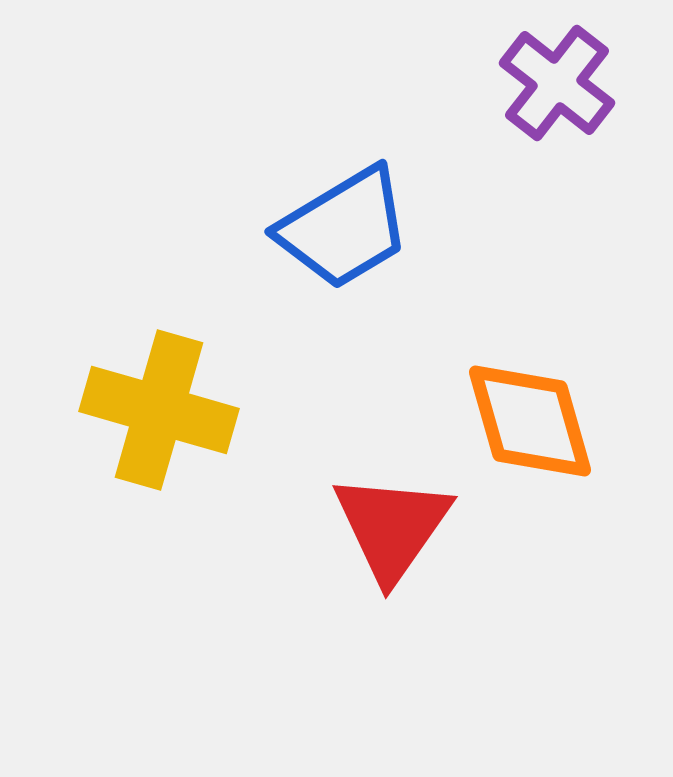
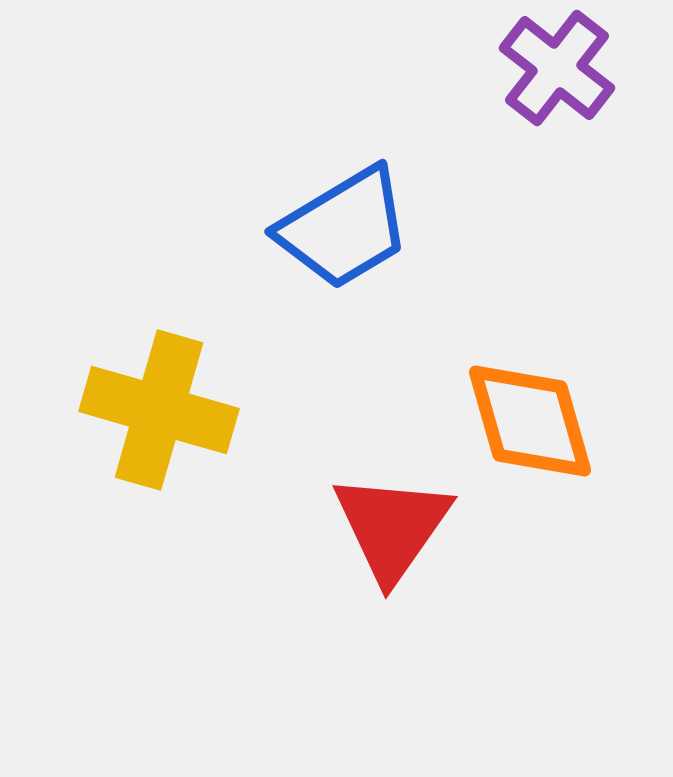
purple cross: moved 15 px up
